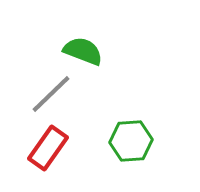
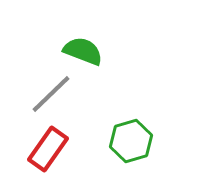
green hexagon: rotated 12 degrees counterclockwise
red rectangle: moved 1 px down
